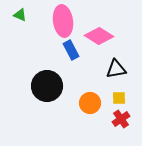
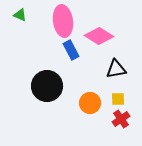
yellow square: moved 1 px left, 1 px down
